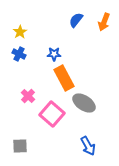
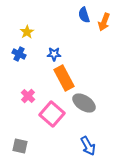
blue semicircle: moved 8 px right, 5 px up; rotated 56 degrees counterclockwise
yellow star: moved 7 px right
gray square: rotated 14 degrees clockwise
